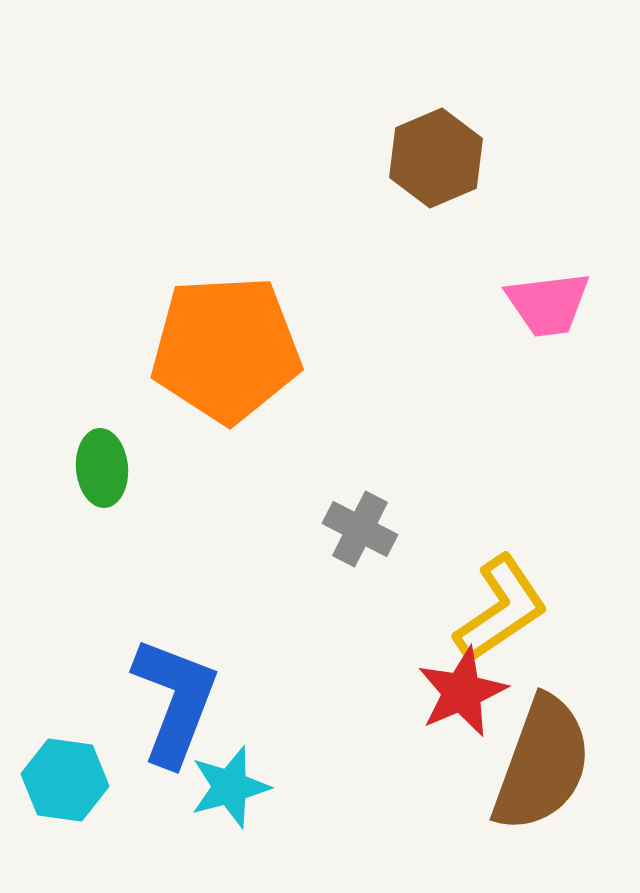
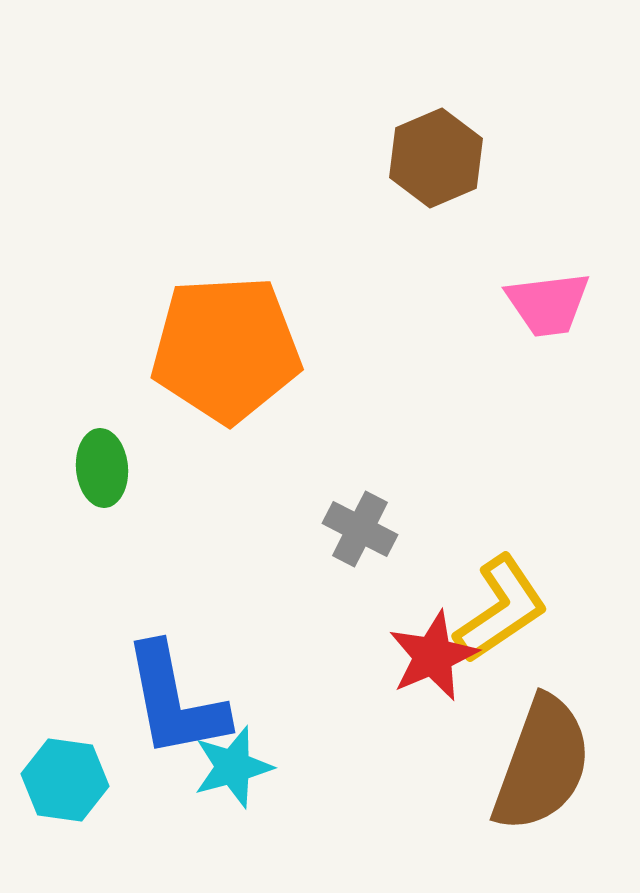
red star: moved 29 px left, 36 px up
blue L-shape: rotated 148 degrees clockwise
cyan star: moved 3 px right, 20 px up
